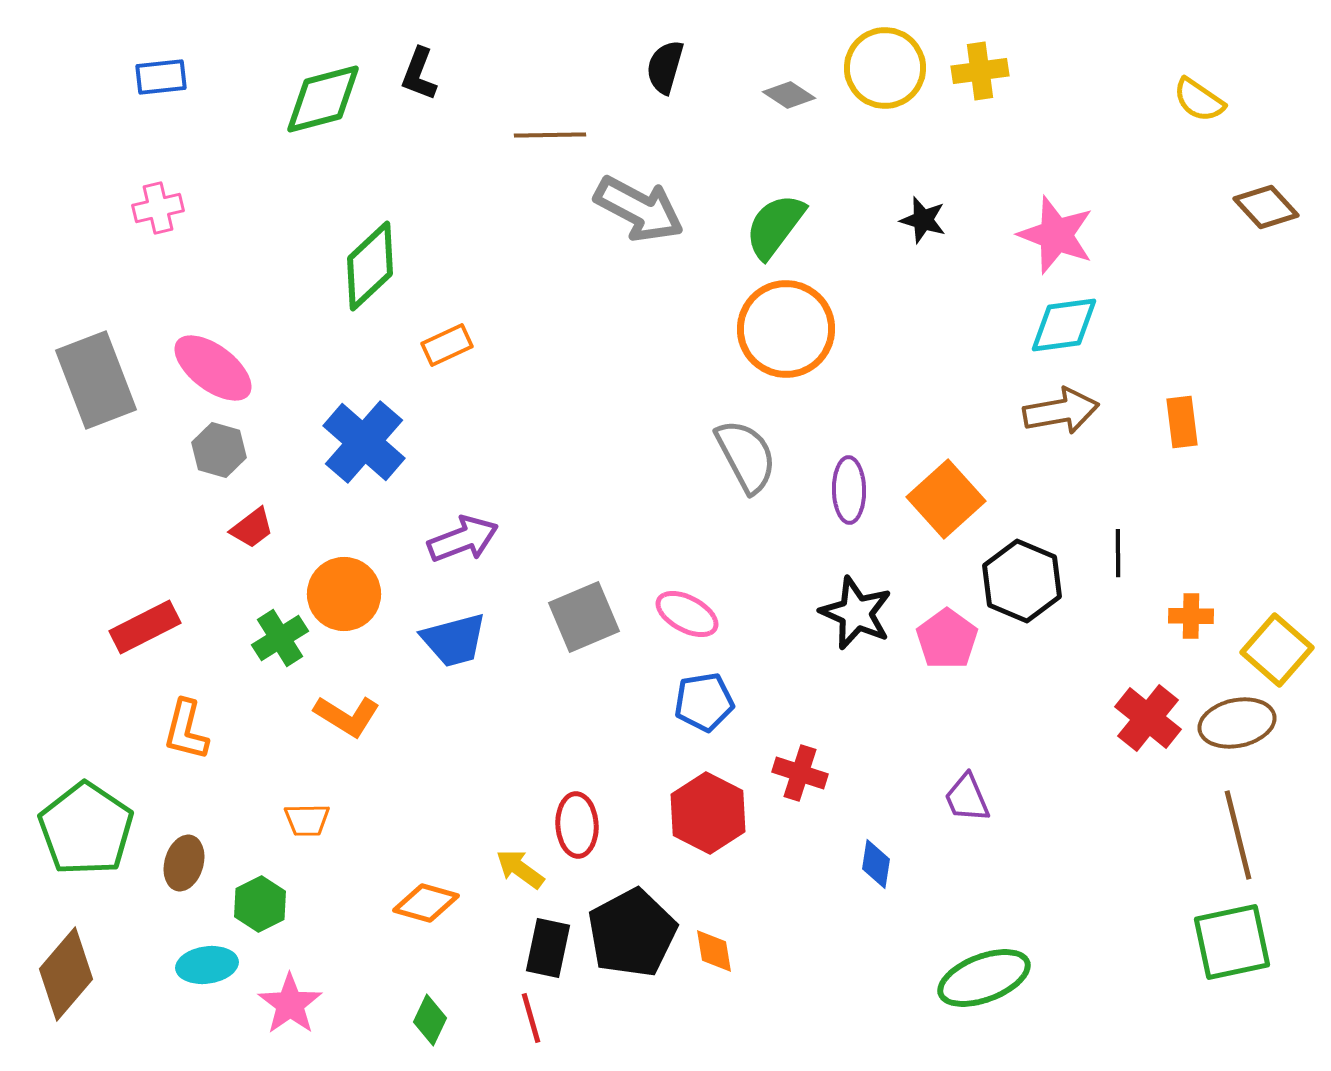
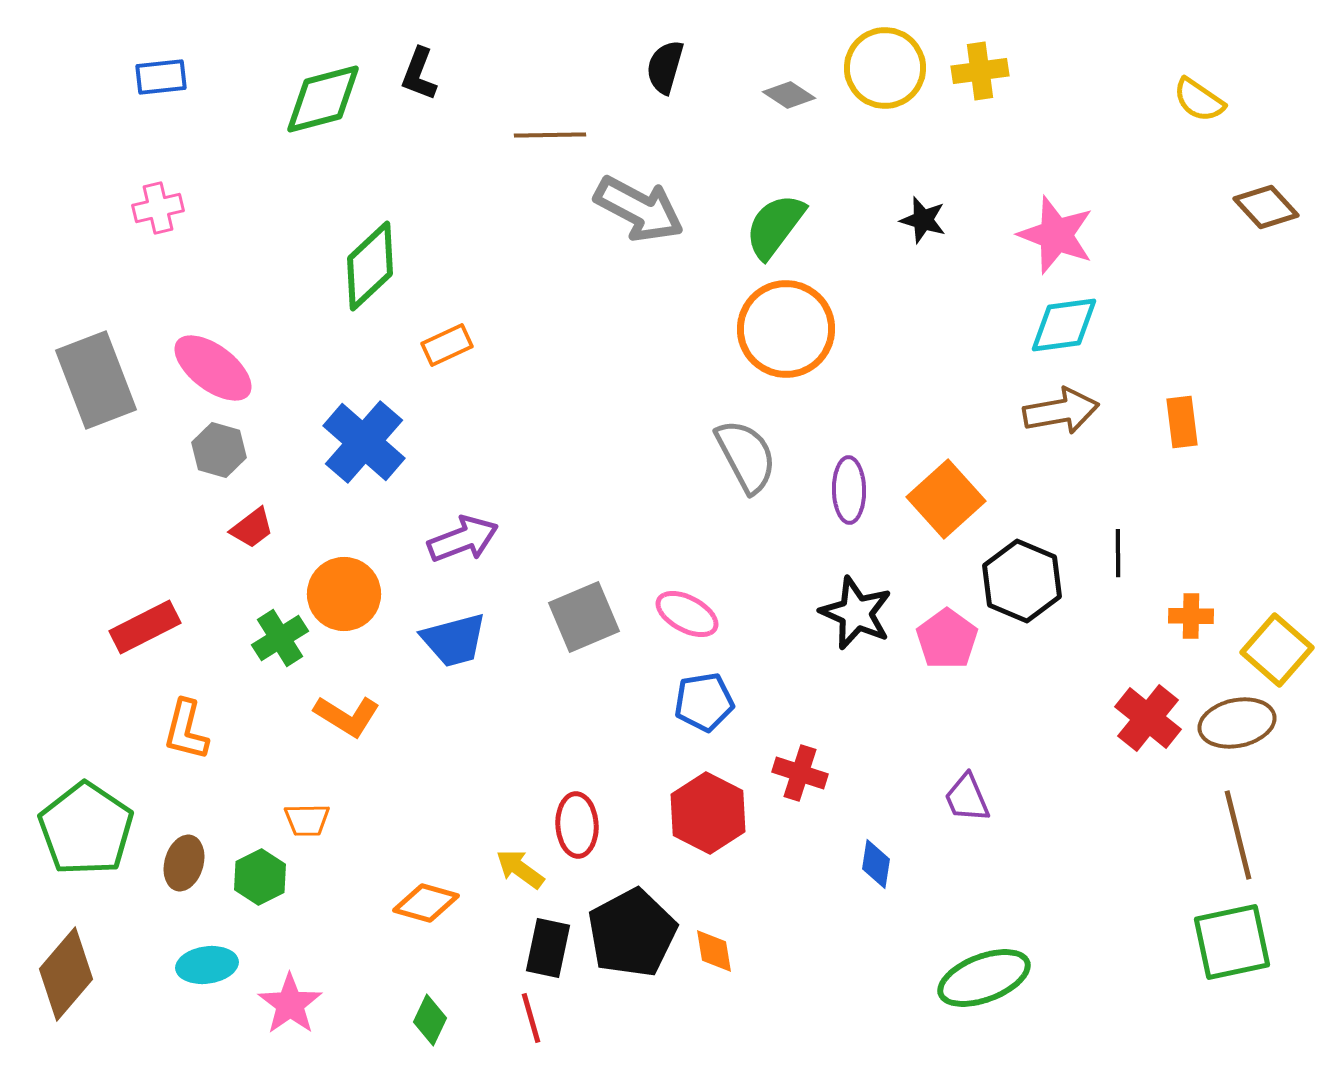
green hexagon at (260, 904): moved 27 px up
